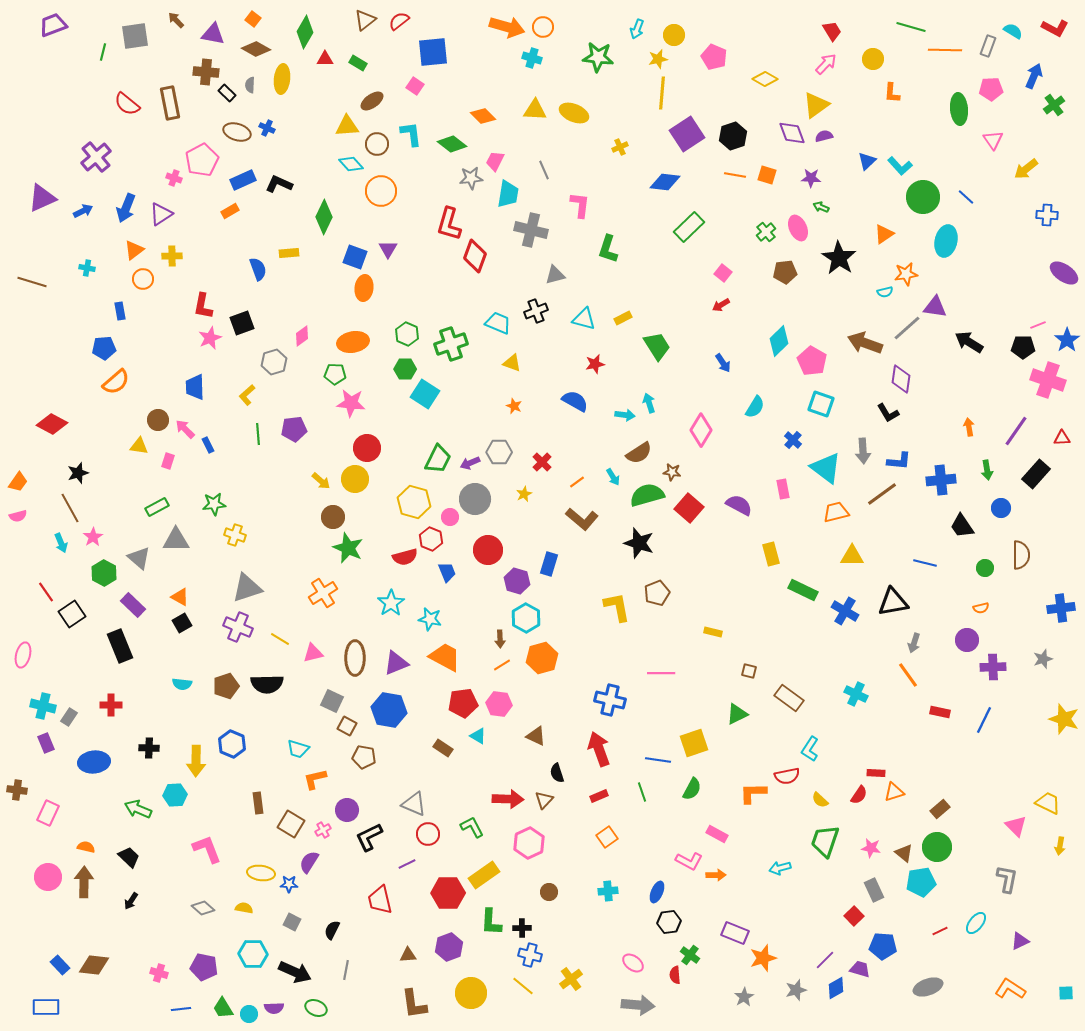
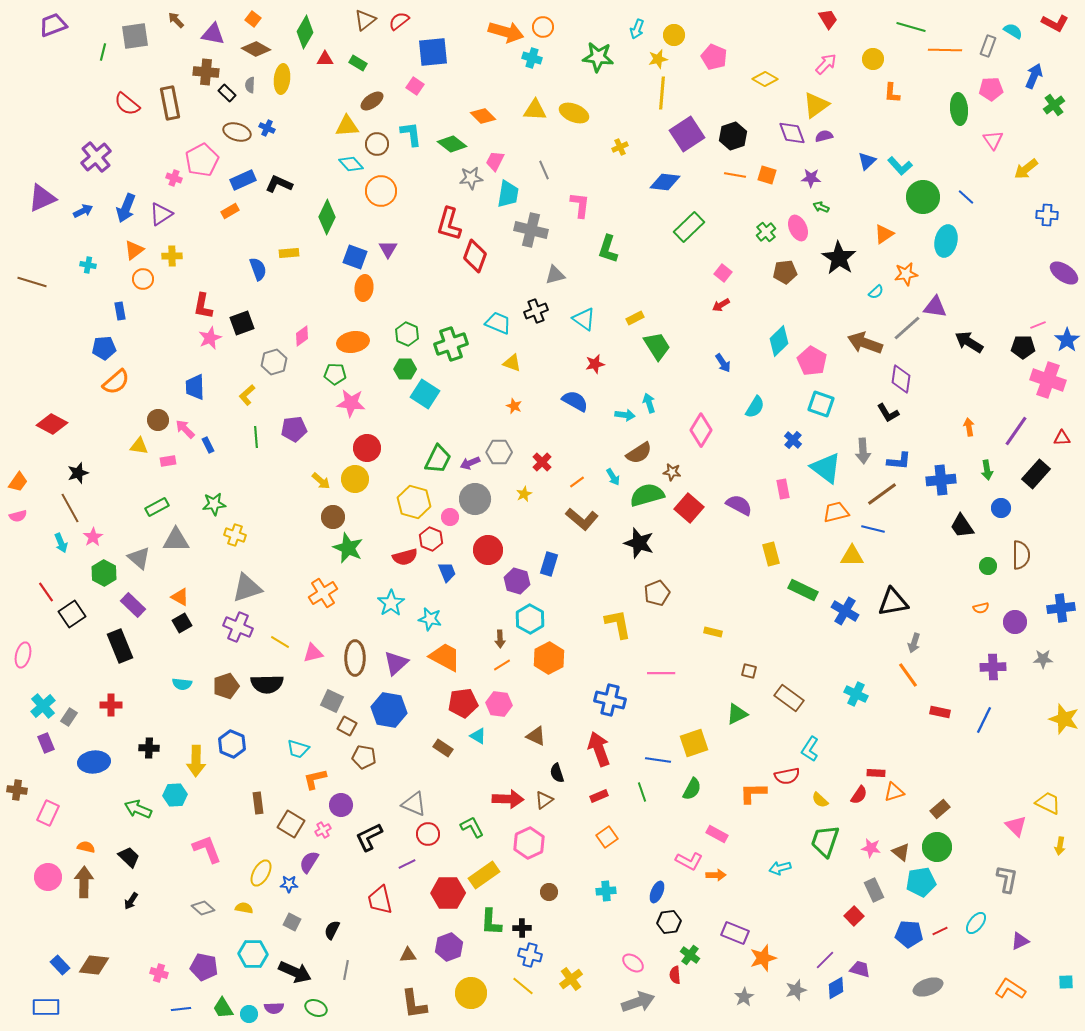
orange arrow at (507, 27): moved 1 px left, 5 px down
red L-shape at (1055, 28): moved 5 px up
red trapezoid at (832, 31): moved 4 px left, 12 px up
green diamond at (324, 217): moved 3 px right
cyan cross at (87, 268): moved 1 px right, 3 px up
cyan semicircle at (885, 292): moved 9 px left; rotated 28 degrees counterclockwise
yellow rectangle at (623, 318): moved 12 px right
cyan triangle at (584, 319): rotated 20 degrees clockwise
green line at (258, 434): moved 2 px left, 3 px down
pink rectangle at (168, 461): rotated 63 degrees clockwise
blue line at (925, 563): moved 52 px left, 34 px up
green circle at (985, 568): moved 3 px right, 2 px up
yellow L-shape at (617, 607): moved 1 px right, 17 px down
cyan hexagon at (526, 618): moved 4 px right, 1 px down
yellow line at (280, 639): moved 3 px down
purple circle at (967, 640): moved 48 px right, 18 px up
orange hexagon at (542, 658): moved 7 px right; rotated 12 degrees counterclockwise
gray star at (1043, 659): rotated 18 degrees clockwise
purple triangle at (396, 663): rotated 20 degrees counterclockwise
cyan cross at (43, 706): rotated 35 degrees clockwise
brown triangle at (544, 800): rotated 12 degrees clockwise
purple circle at (347, 810): moved 6 px left, 5 px up
brown triangle at (904, 853): moved 3 px left, 1 px up
yellow ellipse at (261, 873): rotated 68 degrees counterclockwise
cyan cross at (608, 891): moved 2 px left
blue pentagon at (883, 946): moved 26 px right, 12 px up
cyan square at (1066, 993): moved 11 px up
gray arrow at (638, 1005): moved 3 px up; rotated 24 degrees counterclockwise
